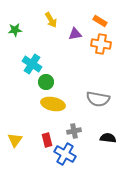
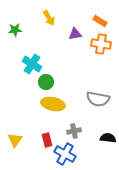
yellow arrow: moved 2 px left, 2 px up
